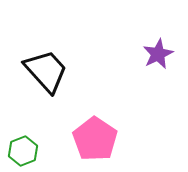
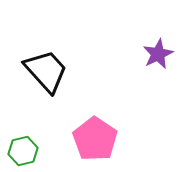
green hexagon: rotated 8 degrees clockwise
